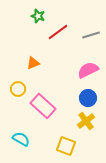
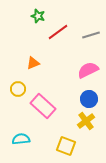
blue circle: moved 1 px right, 1 px down
cyan semicircle: rotated 36 degrees counterclockwise
